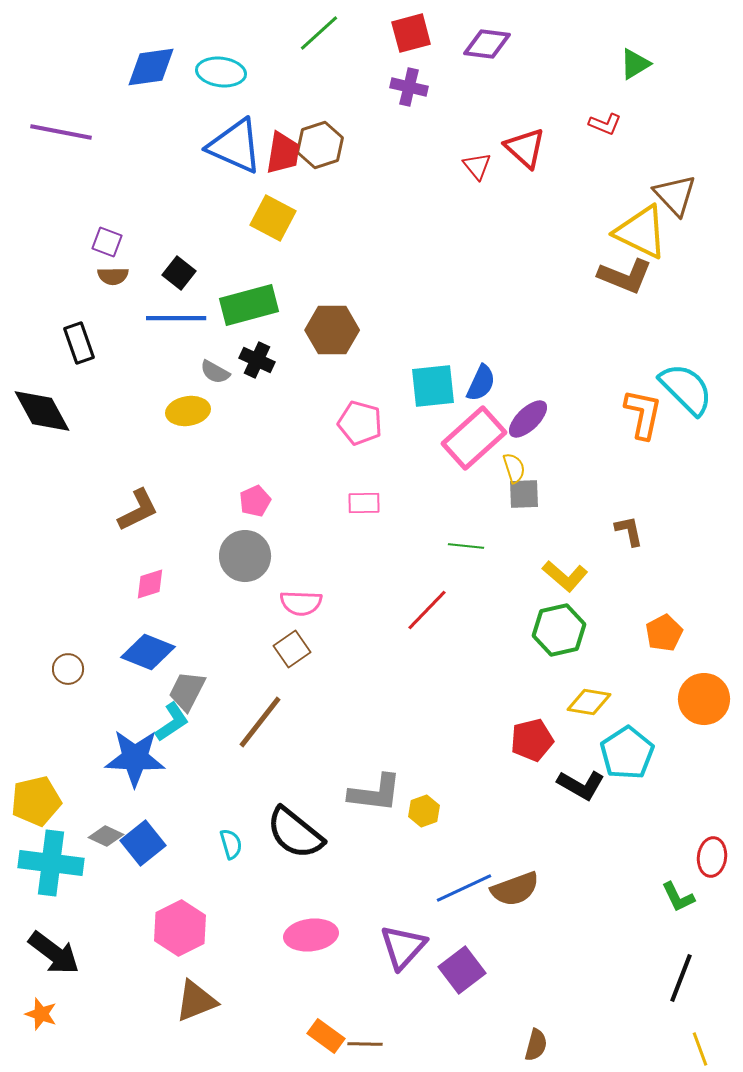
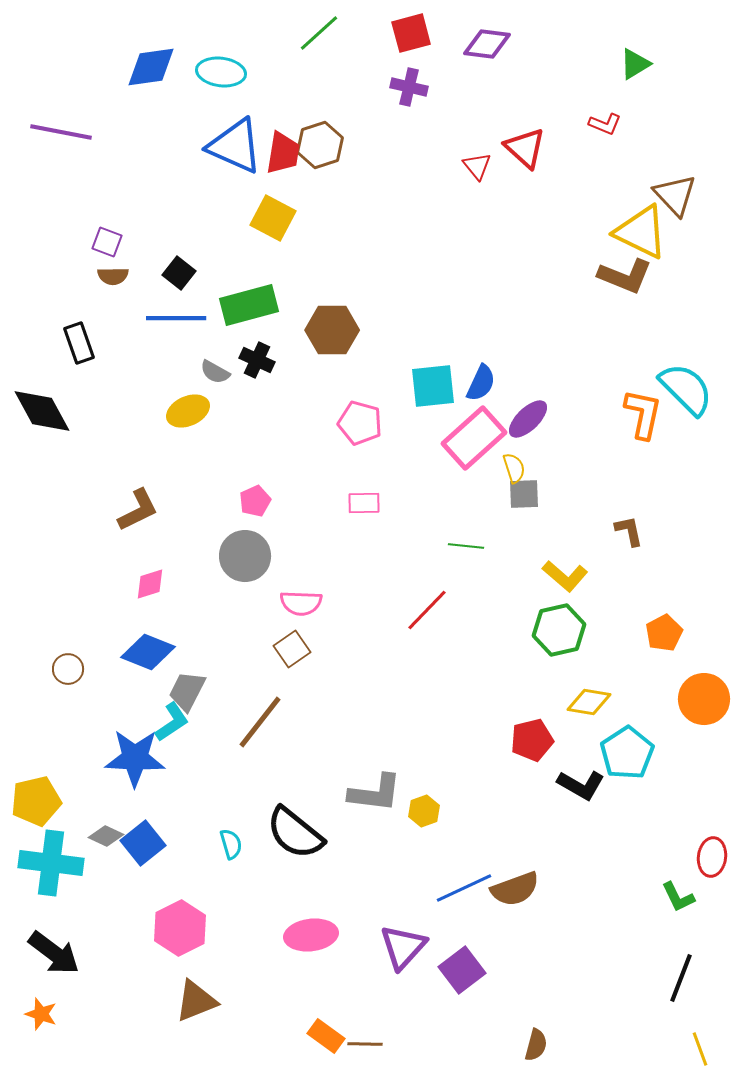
yellow ellipse at (188, 411): rotated 15 degrees counterclockwise
